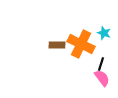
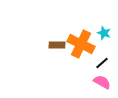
black line: moved 1 px right, 1 px up; rotated 32 degrees clockwise
pink semicircle: moved 4 px down; rotated 24 degrees counterclockwise
